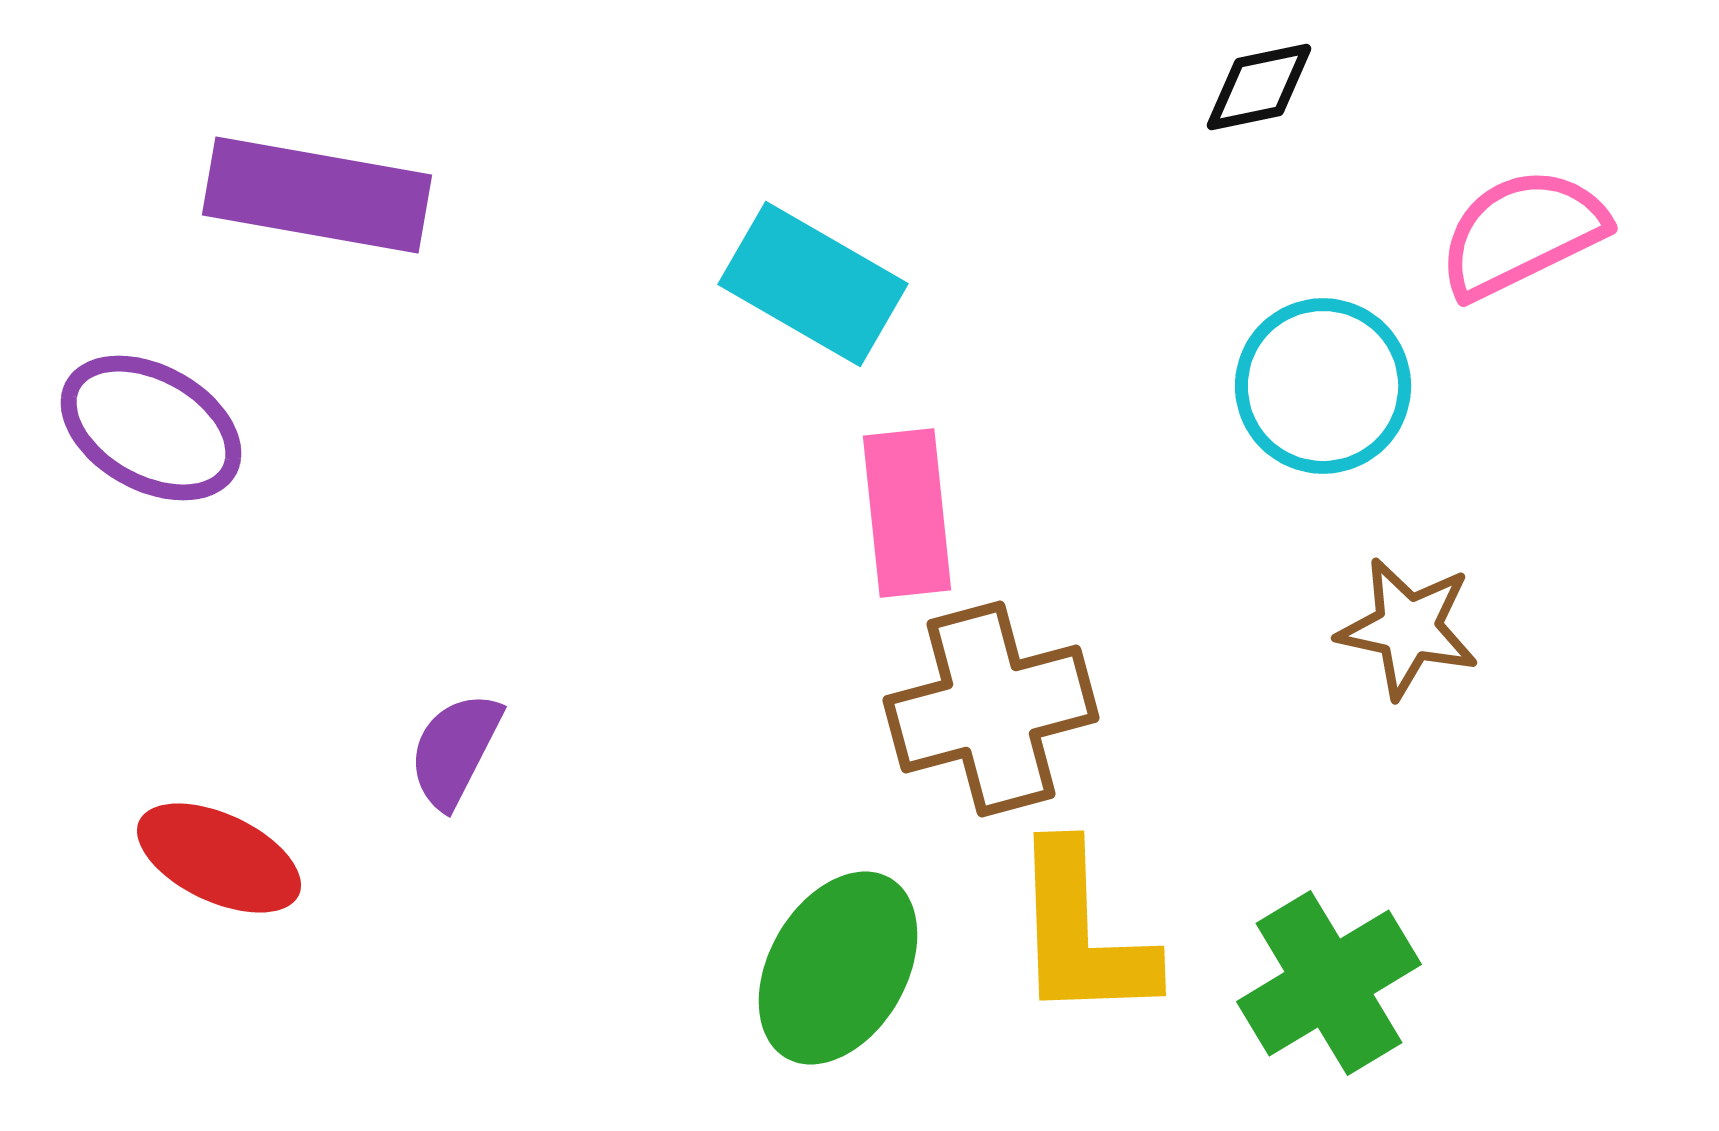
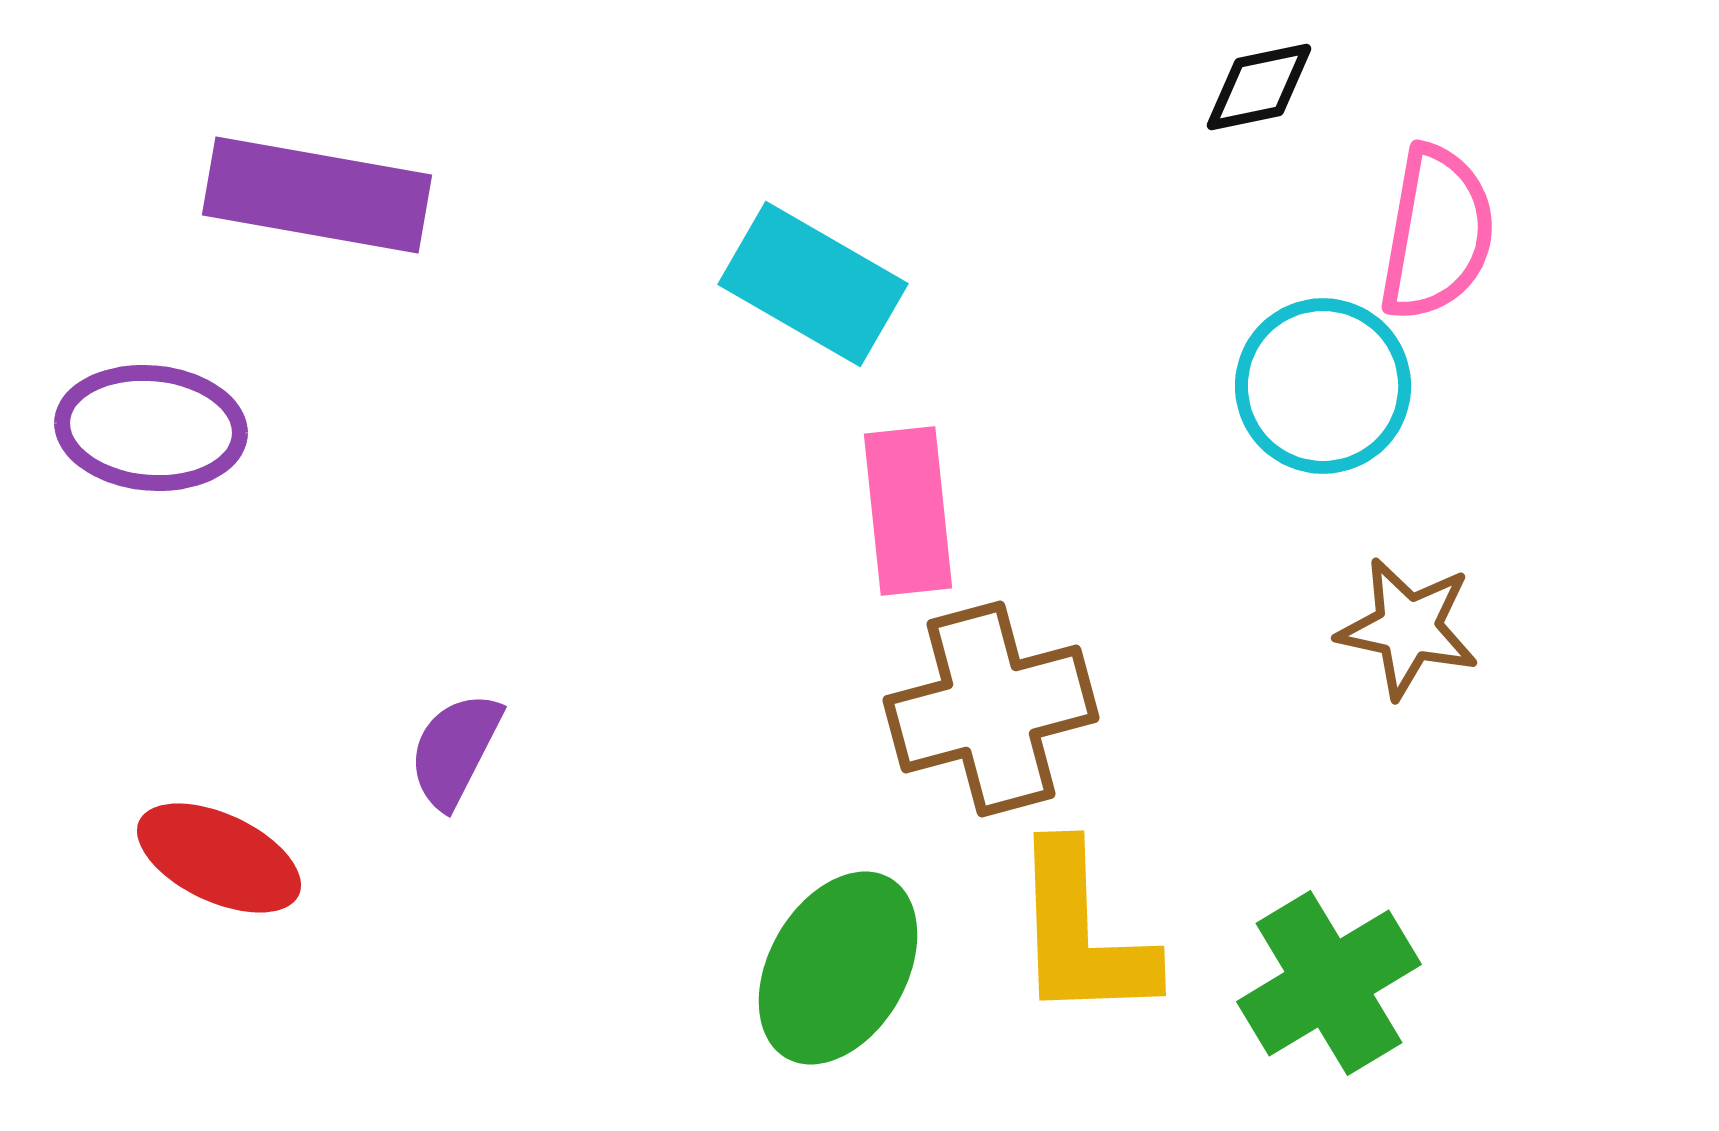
pink semicircle: moved 85 px left; rotated 126 degrees clockwise
purple ellipse: rotated 24 degrees counterclockwise
pink rectangle: moved 1 px right, 2 px up
